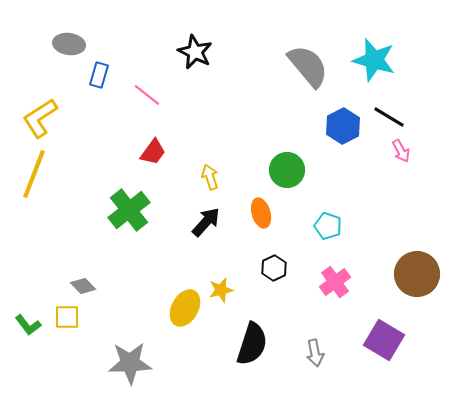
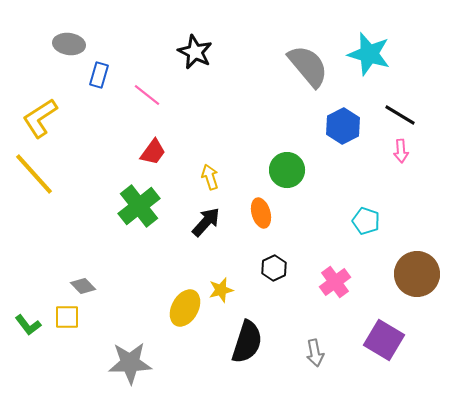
cyan star: moved 5 px left, 6 px up
black line: moved 11 px right, 2 px up
pink arrow: rotated 25 degrees clockwise
yellow line: rotated 63 degrees counterclockwise
green cross: moved 10 px right, 4 px up
cyan pentagon: moved 38 px right, 5 px up
black semicircle: moved 5 px left, 2 px up
